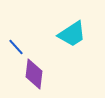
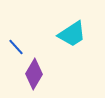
purple diamond: rotated 24 degrees clockwise
